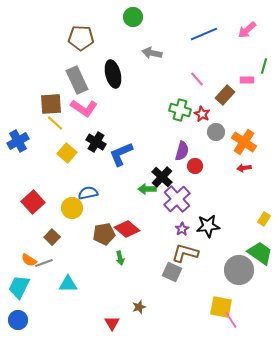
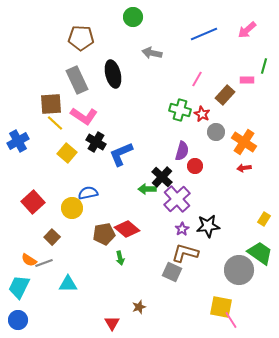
pink line at (197, 79): rotated 70 degrees clockwise
pink L-shape at (84, 108): moved 8 px down
